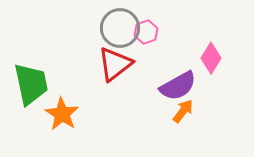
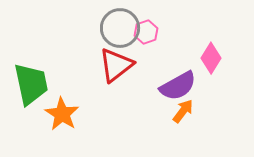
red triangle: moved 1 px right, 1 px down
